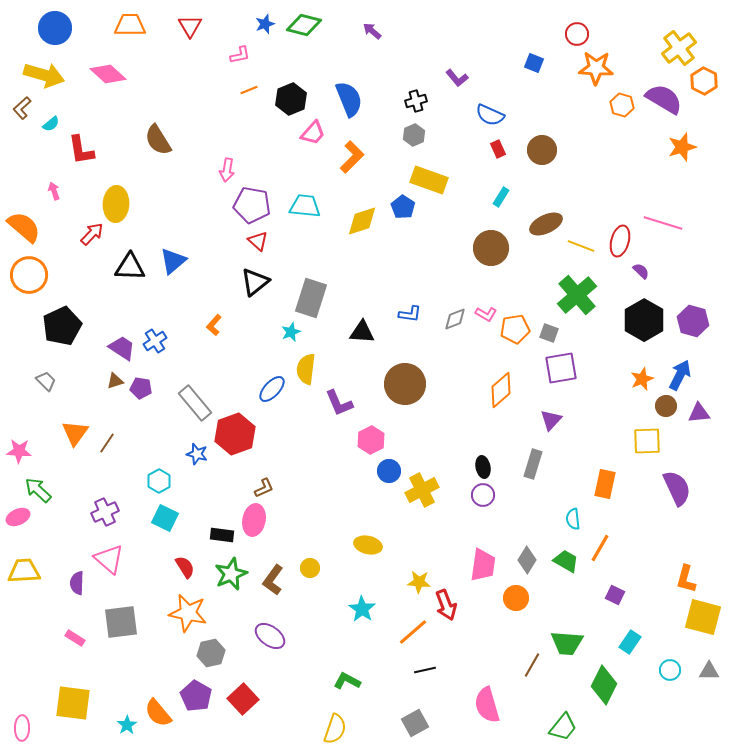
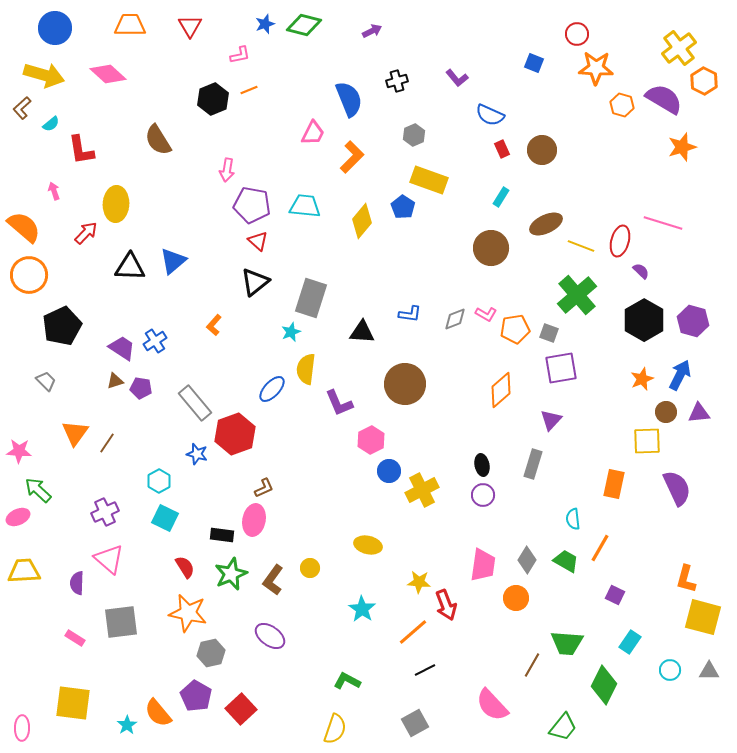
purple arrow at (372, 31): rotated 114 degrees clockwise
black hexagon at (291, 99): moved 78 px left
black cross at (416, 101): moved 19 px left, 20 px up
pink trapezoid at (313, 133): rotated 16 degrees counterclockwise
red rectangle at (498, 149): moved 4 px right
yellow diamond at (362, 221): rotated 32 degrees counterclockwise
red arrow at (92, 234): moved 6 px left, 1 px up
brown circle at (666, 406): moved 6 px down
black ellipse at (483, 467): moved 1 px left, 2 px up
orange rectangle at (605, 484): moved 9 px right
black line at (425, 670): rotated 15 degrees counterclockwise
red square at (243, 699): moved 2 px left, 10 px down
pink semicircle at (487, 705): moved 5 px right; rotated 27 degrees counterclockwise
